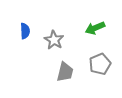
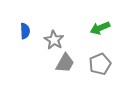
green arrow: moved 5 px right
gray trapezoid: moved 9 px up; rotated 15 degrees clockwise
